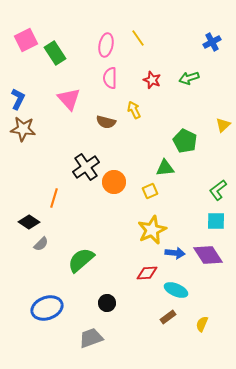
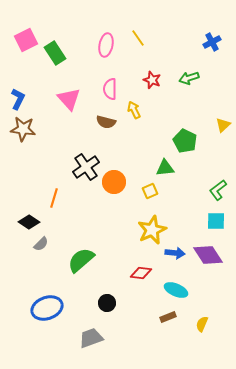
pink semicircle: moved 11 px down
red diamond: moved 6 px left; rotated 10 degrees clockwise
brown rectangle: rotated 14 degrees clockwise
